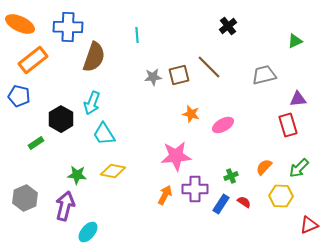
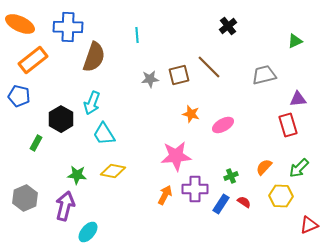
gray star: moved 3 px left, 2 px down
green rectangle: rotated 28 degrees counterclockwise
